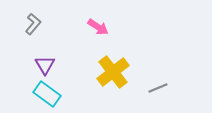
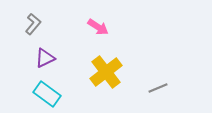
purple triangle: moved 7 px up; rotated 35 degrees clockwise
yellow cross: moved 7 px left
